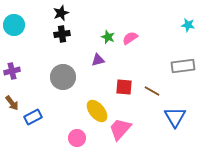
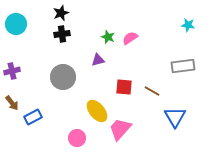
cyan circle: moved 2 px right, 1 px up
